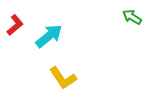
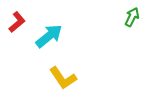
green arrow: rotated 84 degrees clockwise
red L-shape: moved 2 px right, 3 px up
